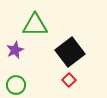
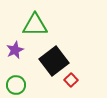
black square: moved 16 px left, 9 px down
red square: moved 2 px right
